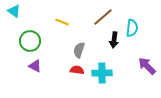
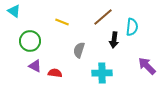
cyan semicircle: moved 1 px up
red semicircle: moved 22 px left, 3 px down
